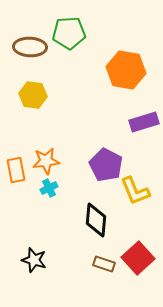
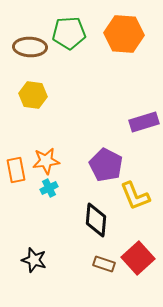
orange hexagon: moved 2 px left, 36 px up; rotated 6 degrees counterclockwise
yellow L-shape: moved 5 px down
